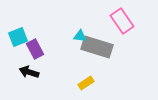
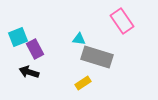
cyan triangle: moved 1 px left, 3 px down
gray rectangle: moved 10 px down
yellow rectangle: moved 3 px left
